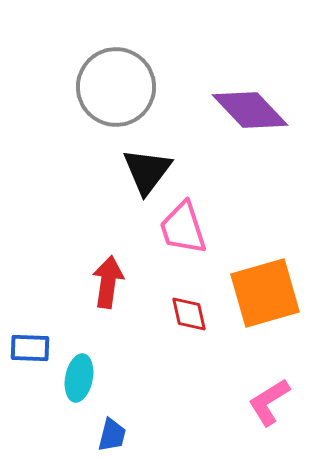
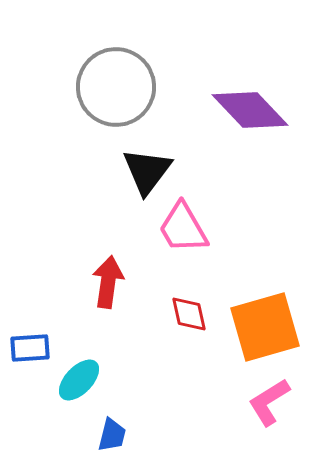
pink trapezoid: rotated 12 degrees counterclockwise
orange square: moved 34 px down
blue rectangle: rotated 6 degrees counterclockwise
cyan ellipse: moved 2 px down; rotated 33 degrees clockwise
